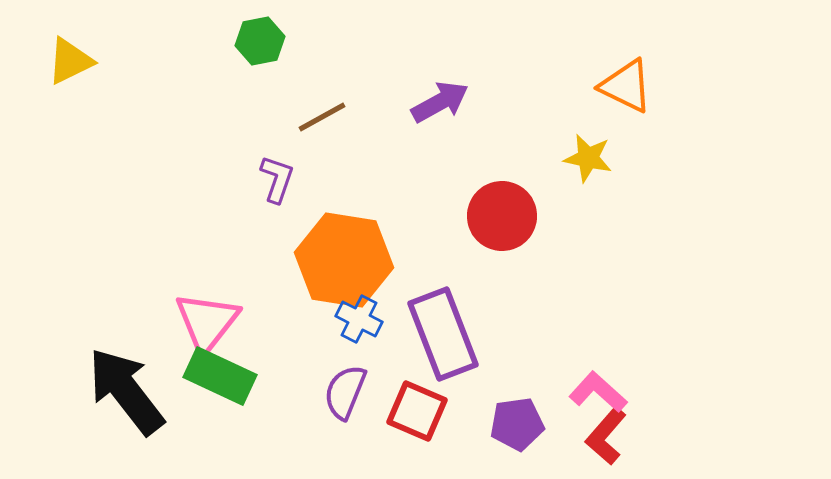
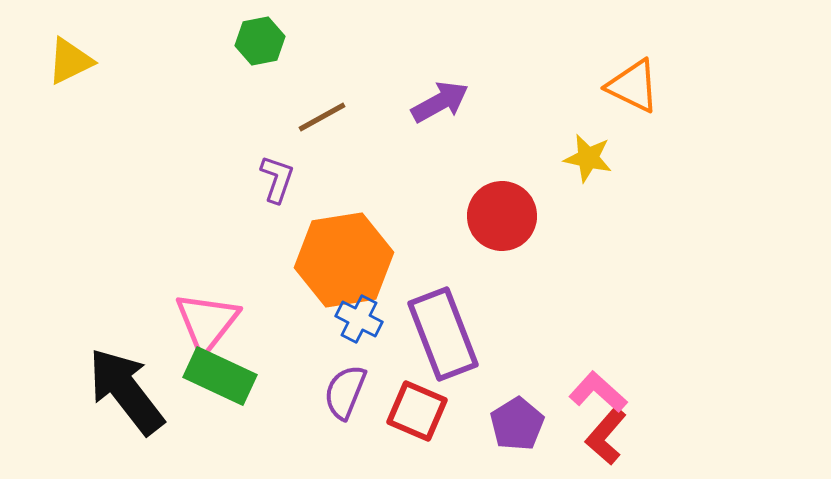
orange triangle: moved 7 px right
orange hexagon: rotated 18 degrees counterclockwise
purple pentagon: rotated 24 degrees counterclockwise
